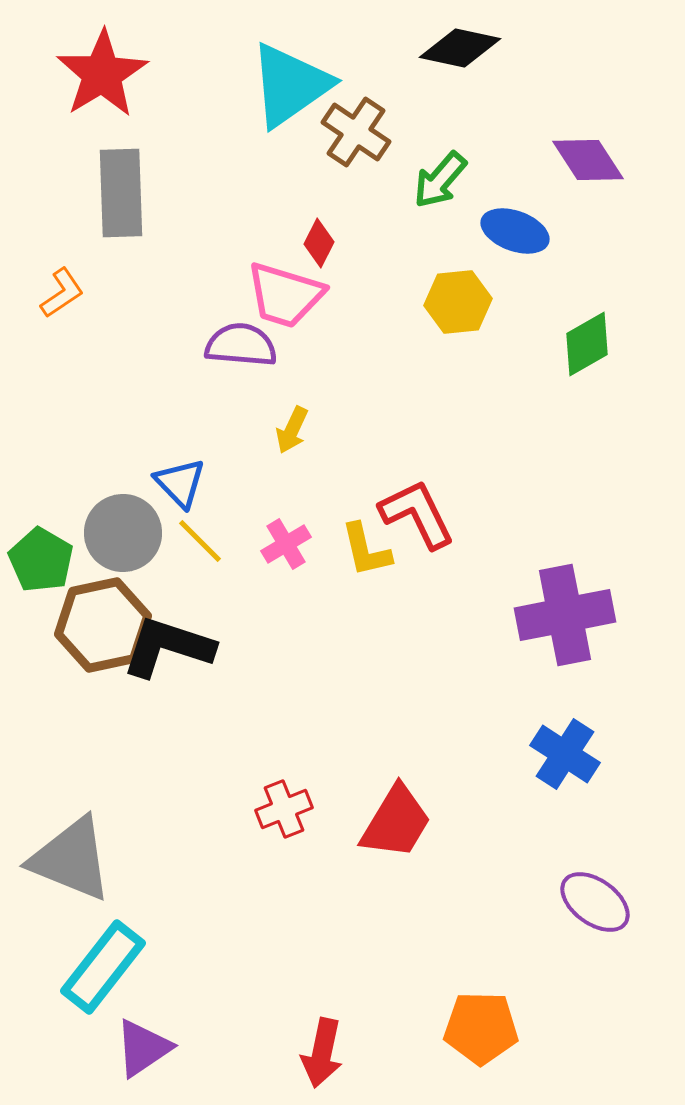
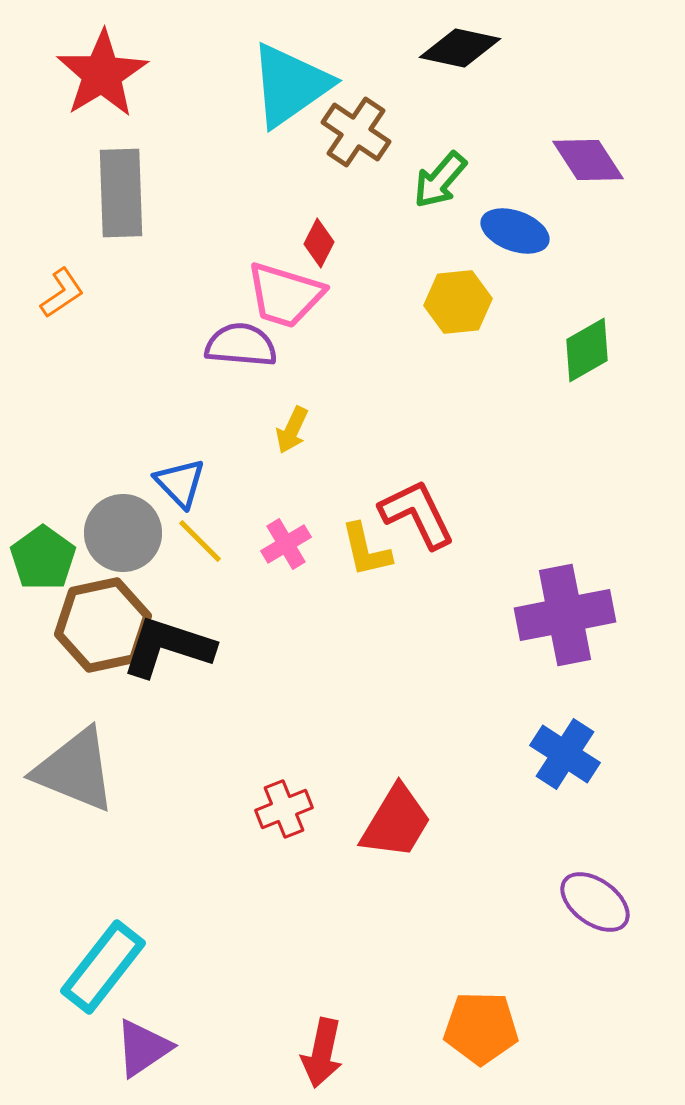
green diamond: moved 6 px down
green pentagon: moved 2 px right, 2 px up; rotated 6 degrees clockwise
gray triangle: moved 4 px right, 89 px up
